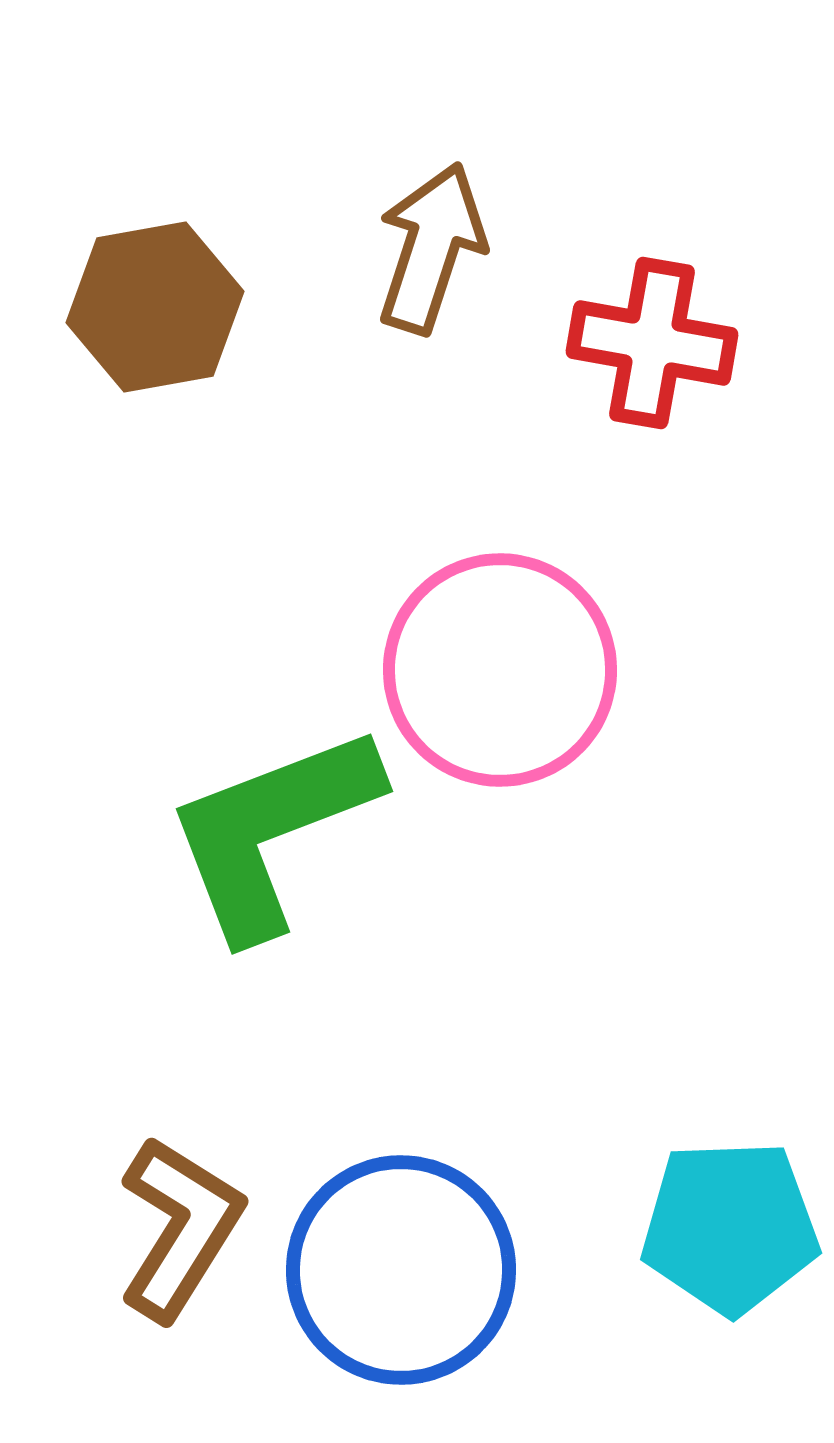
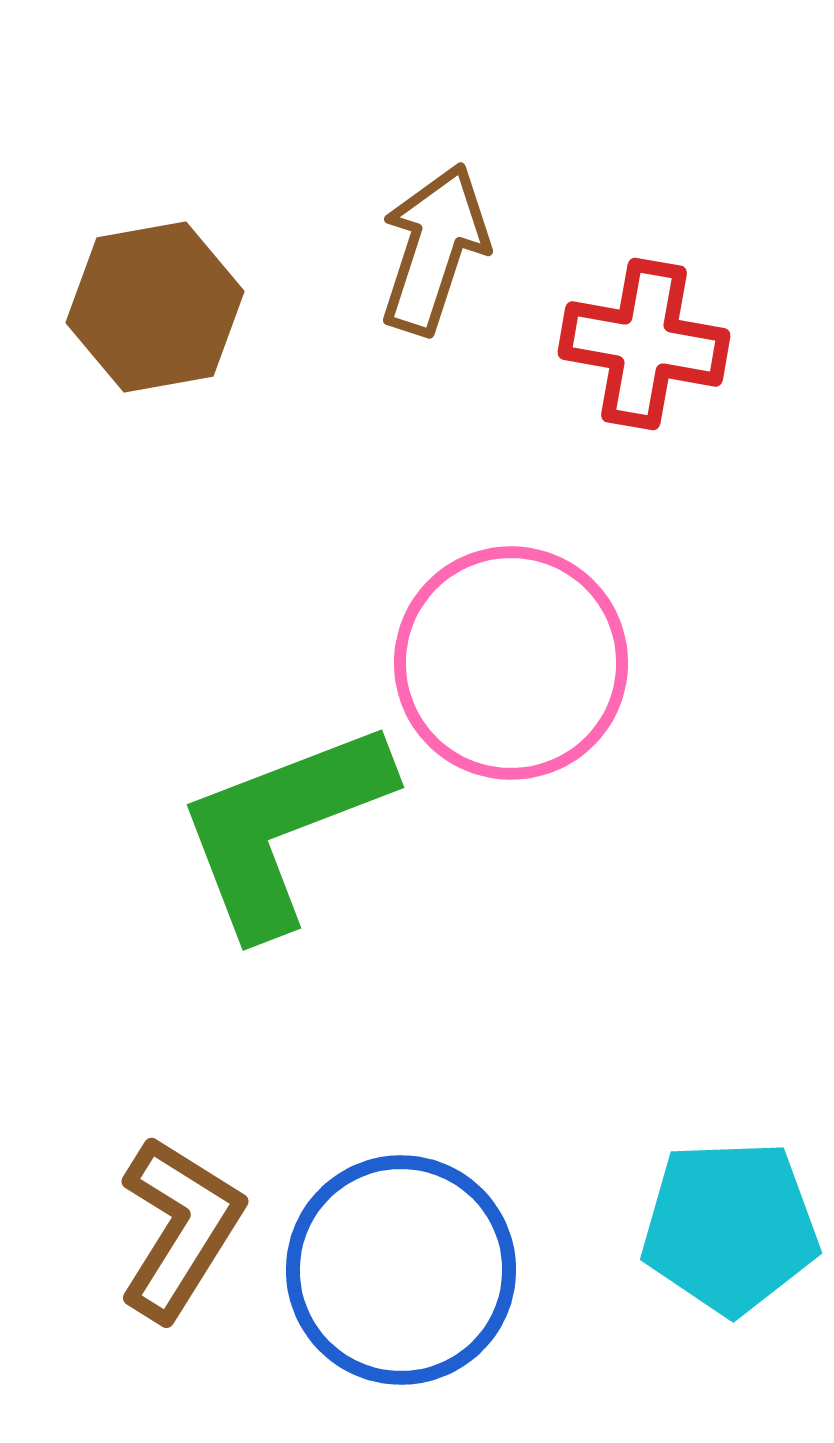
brown arrow: moved 3 px right, 1 px down
red cross: moved 8 px left, 1 px down
pink circle: moved 11 px right, 7 px up
green L-shape: moved 11 px right, 4 px up
